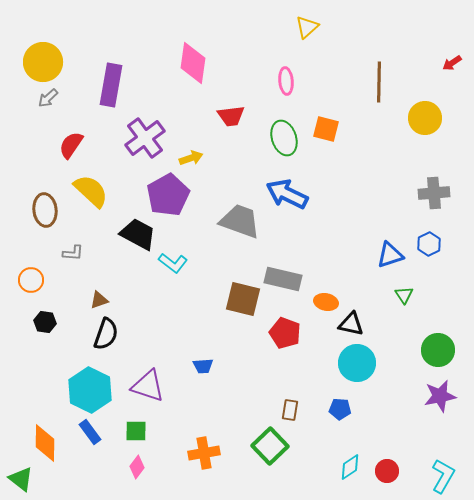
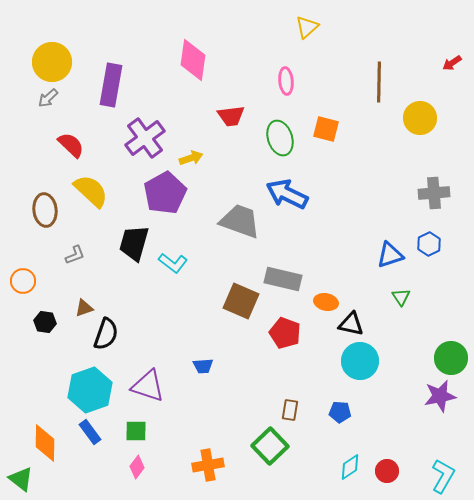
yellow circle at (43, 62): moved 9 px right
pink diamond at (193, 63): moved 3 px up
yellow circle at (425, 118): moved 5 px left
green ellipse at (284, 138): moved 4 px left
red semicircle at (71, 145): rotated 100 degrees clockwise
purple pentagon at (168, 195): moved 3 px left, 2 px up
black trapezoid at (138, 234): moved 4 px left, 9 px down; rotated 102 degrees counterclockwise
gray L-shape at (73, 253): moved 2 px right, 2 px down; rotated 25 degrees counterclockwise
orange circle at (31, 280): moved 8 px left, 1 px down
green triangle at (404, 295): moved 3 px left, 2 px down
brown square at (243, 299): moved 2 px left, 2 px down; rotated 9 degrees clockwise
brown triangle at (99, 300): moved 15 px left, 8 px down
green circle at (438, 350): moved 13 px right, 8 px down
cyan circle at (357, 363): moved 3 px right, 2 px up
cyan hexagon at (90, 390): rotated 15 degrees clockwise
blue pentagon at (340, 409): moved 3 px down
orange cross at (204, 453): moved 4 px right, 12 px down
